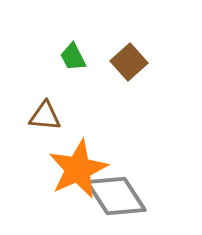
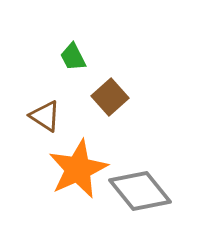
brown square: moved 19 px left, 35 px down
brown triangle: rotated 28 degrees clockwise
gray diamond: moved 24 px right, 5 px up; rotated 6 degrees counterclockwise
